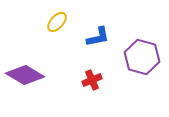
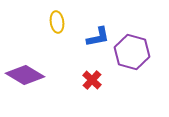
yellow ellipse: rotated 50 degrees counterclockwise
purple hexagon: moved 10 px left, 5 px up
red cross: rotated 24 degrees counterclockwise
